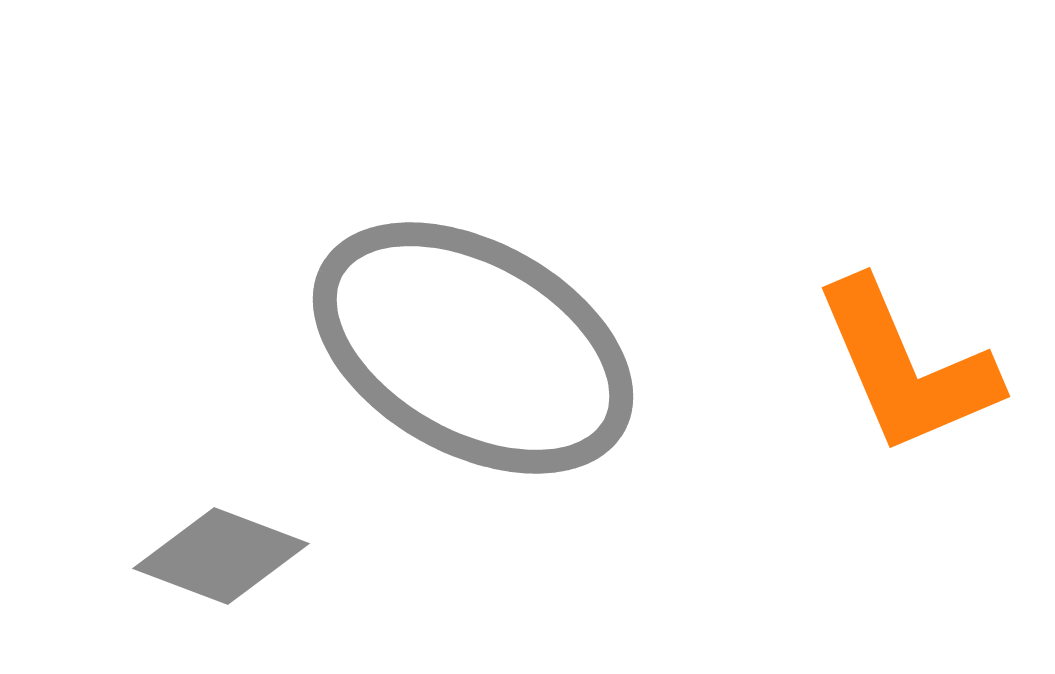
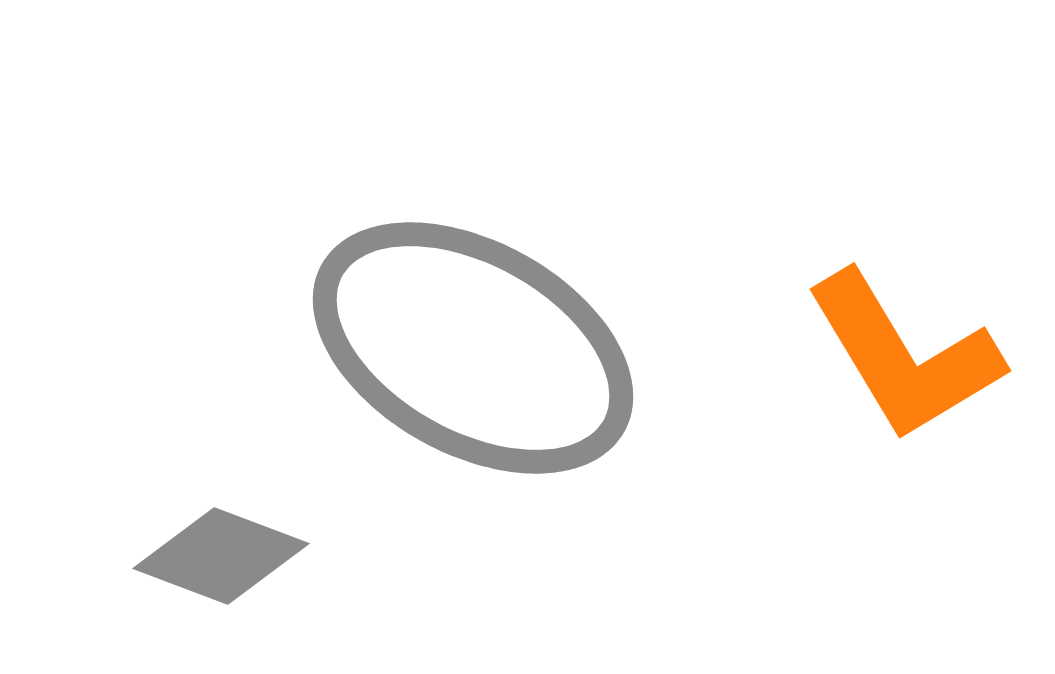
orange L-shape: moved 2 px left, 11 px up; rotated 8 degrees counterclockwise
